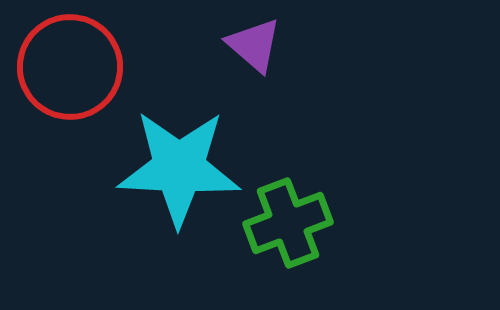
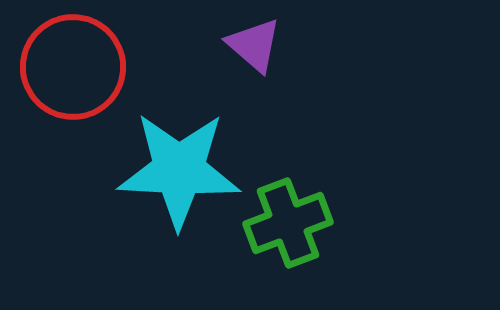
red circle: moved 3 px right
cyan star: moved 2 px down
